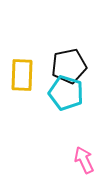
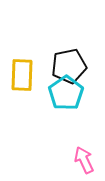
cyan pentagon: rotated 20 degrees clockwise
